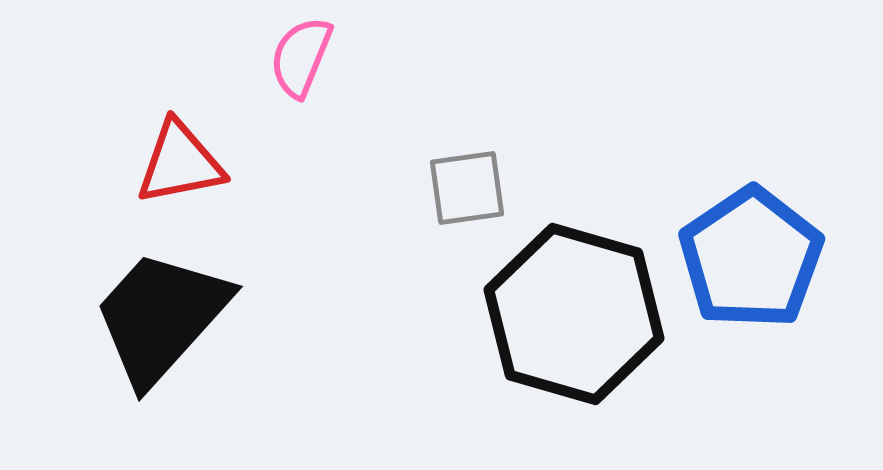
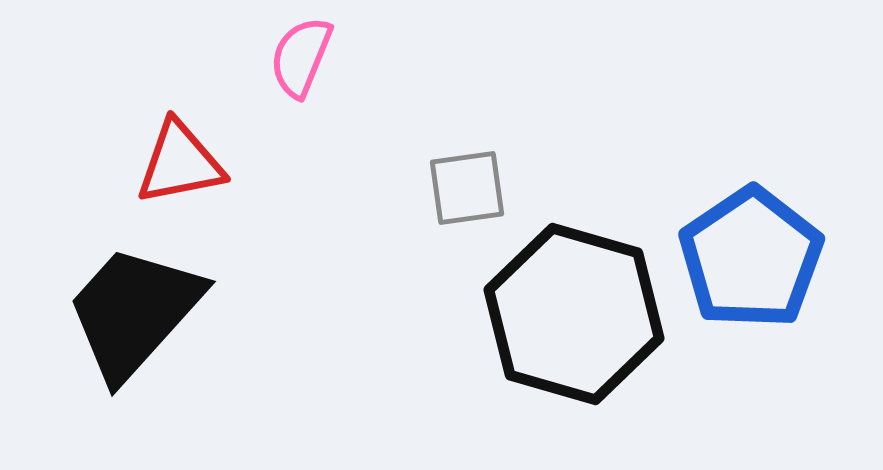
black trapezoid: moved 27 px left, 5 px up
